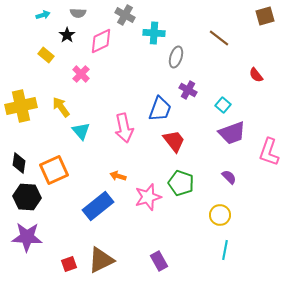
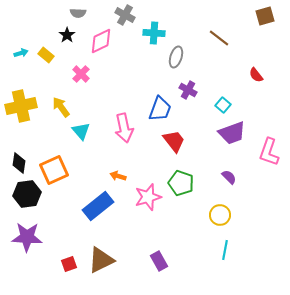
cyan arrow: moved 22 px left, 38 px down
black hexagon: moved 3 px up; rotated 12 degrees counterclockwise
